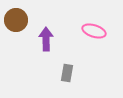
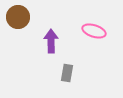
brown circle: moved 2 px right, 3 px up
purple arrow: moved 5 px right, 2 px down
